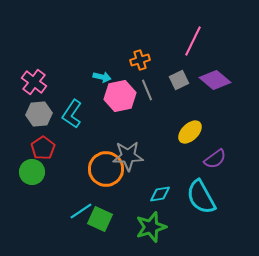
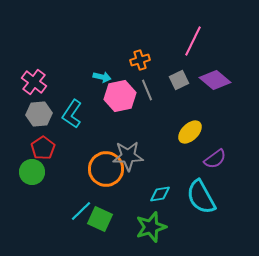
cyan line: rotated 10 degrees counterclockwise
